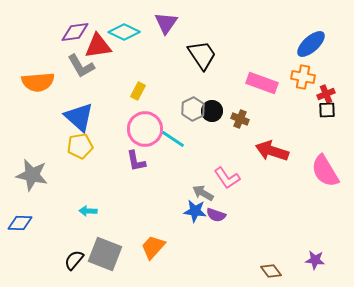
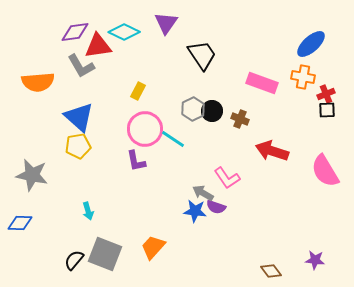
yellow pentagon: moved 2 px left
cyan arrow: rotated 108 degrees counterclockwise
purple semicircle: moved 8 px up
